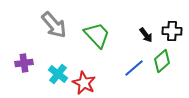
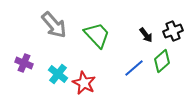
black cross: moved 1 px right; rotated 24 degrees counterclockwise
purple cross: rotated 30 degrees clockwise
